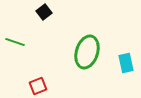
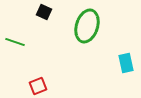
black square: rotated 28 degrees counterclockwise
green ellipse: moved 26 px up
